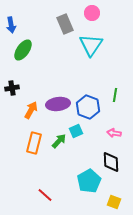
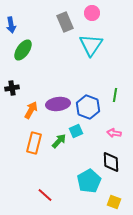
gray rectangle: moved 2 px up
